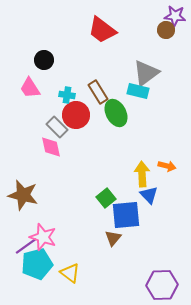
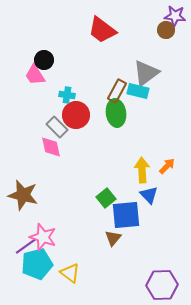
pink trapezoid: moved 5 px right, 13 px up
brown rectangle: moved 19 px right, 1 px up; rotated 60 degrees clockwise
green ellipse: rotated 20 degrees clockwise
orange arrow: rotated 60 degrees counterclockwise
yellow arrow: moved 4 px up
